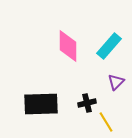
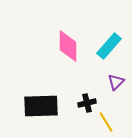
black rectangle: moved 2 px down
